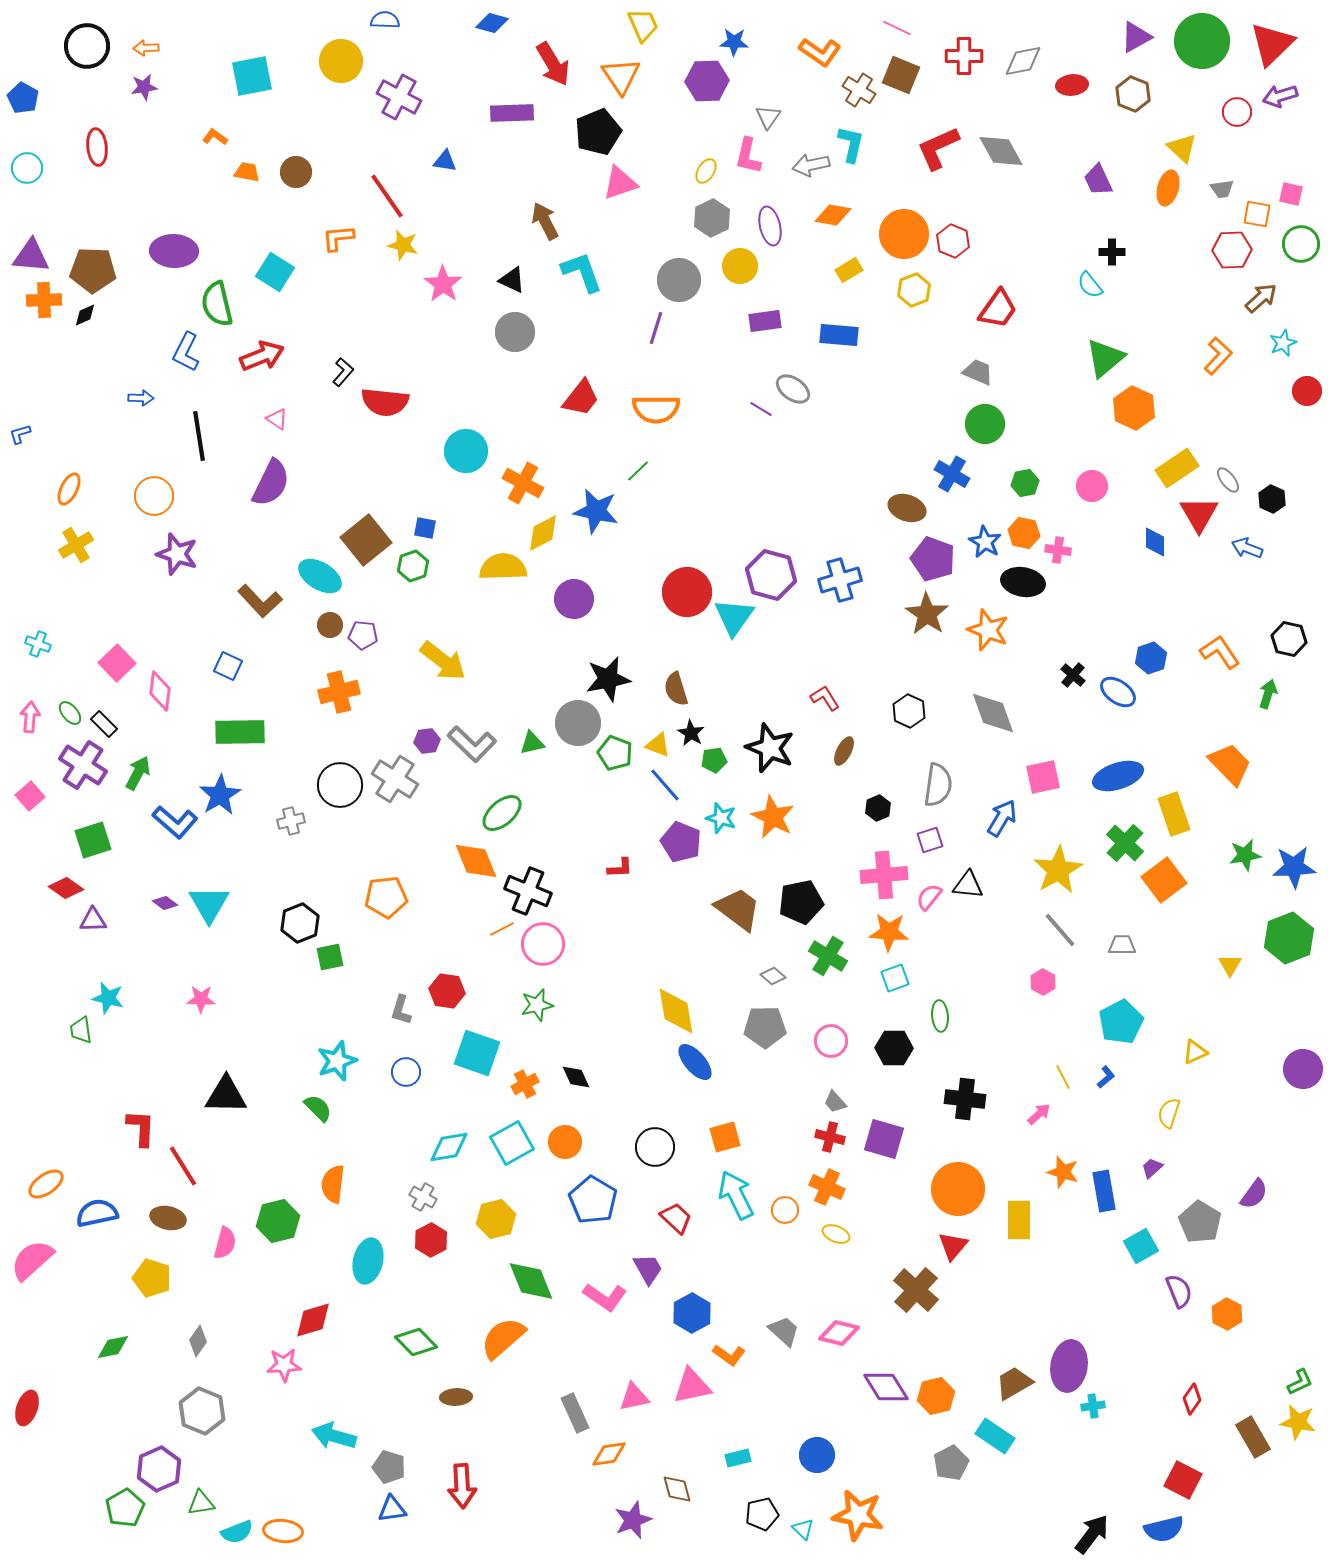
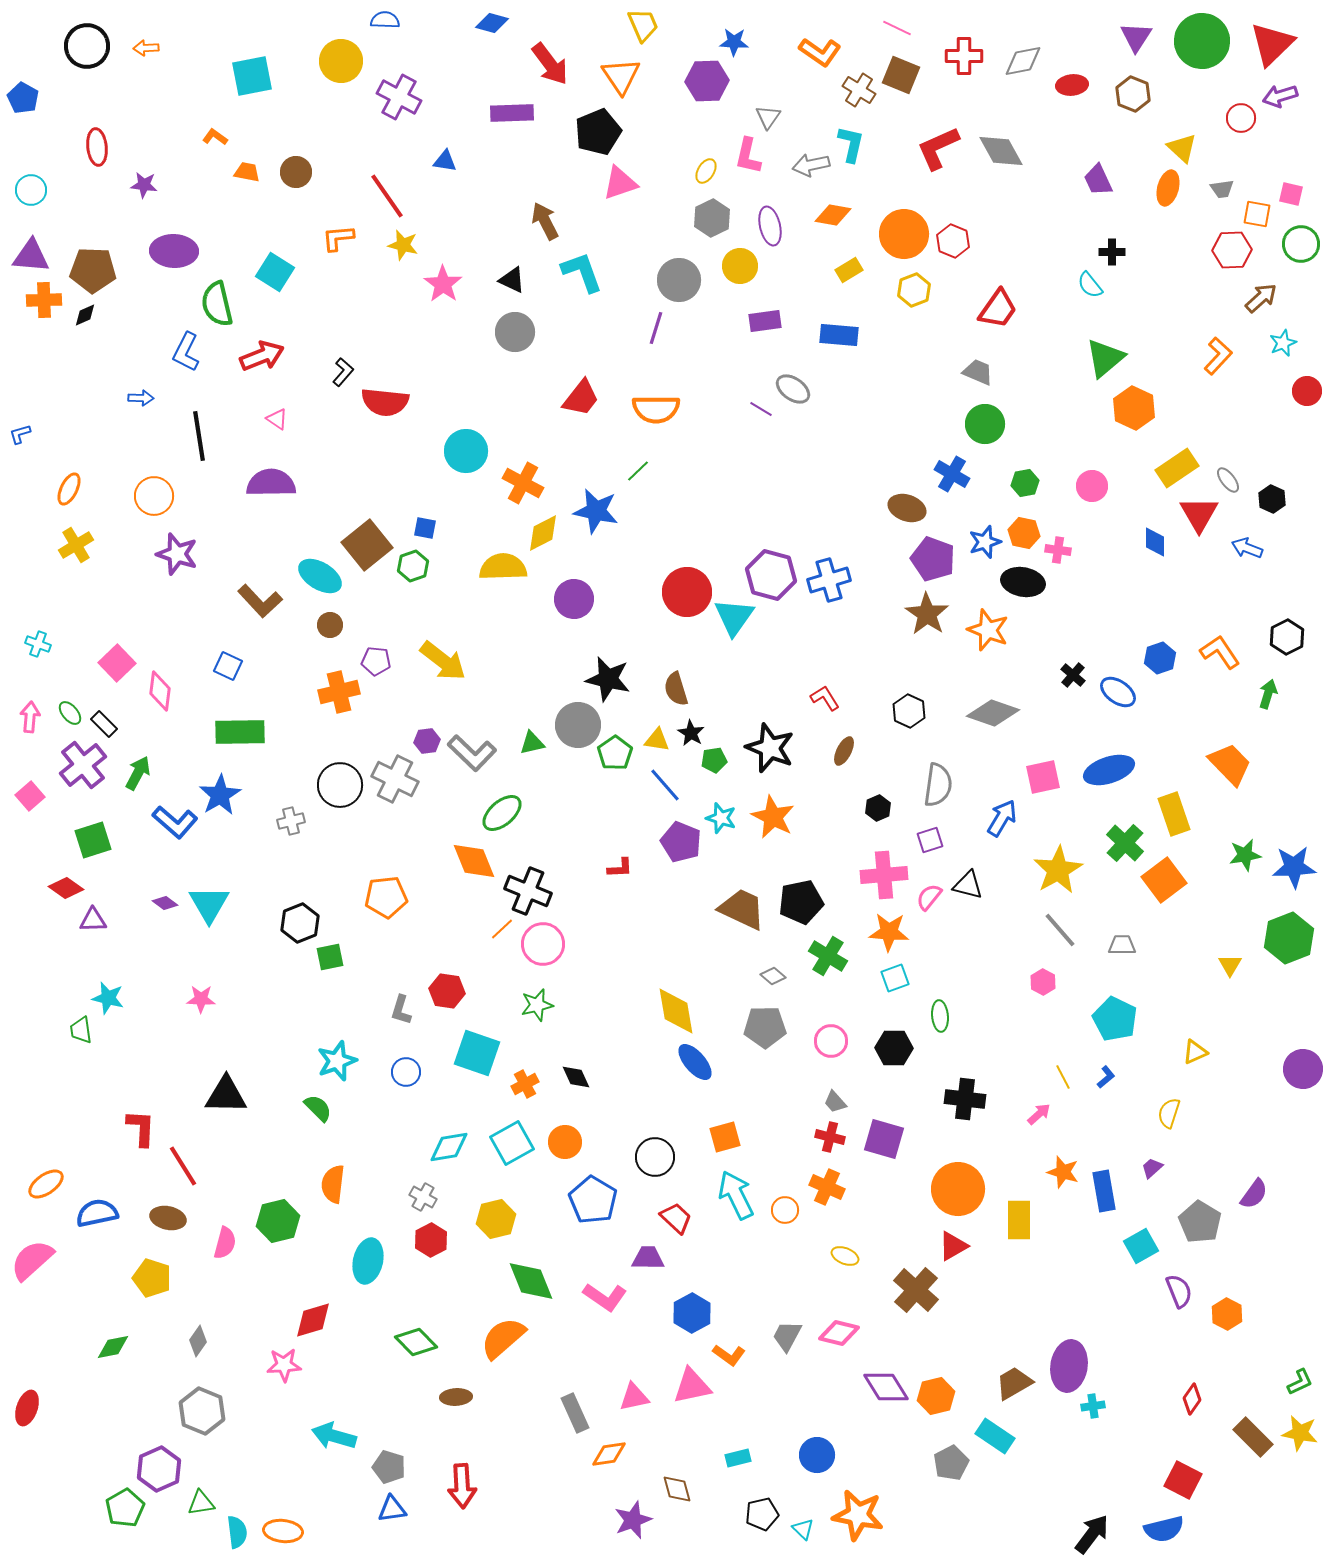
purple triangle at (1136, 37): rotated 28 degrees counterclockwise
red arrow at (553, 64): moved 3 px left; rotated 6 degrees counterclockwise
purple star at (144, 87): moved 98 px down; rotated 16 degrees clockwise
red circle at (1237, 112): moved 4 px right, 6 px down
cyan circle at (27, 168): moved 4 px right, 22 px down
purple semicircle at (271, 483): rotated 117 degrees counterclockwise
brown square at (366, 540): moved 1 px right, 5 px down
blue star at (985, 542): rotated 24 degrees clockwise
blue cross at (840, 580): moved 11 px left
purple pentagon at (363, 635): moved 13 px right, 26 px down
black hexagon at (1289, 639): moved 2 px left, 2 px up; rotated 20 degrees clockwise
blue hexagon at (1151, 658): moved 9 px right
black star at (608, 679): rotated 24 degrees clockwise
gray diamond at (993, 713): rotated 51 degrees counterclockwise
gray circle at (578, 723): moved 2 px down
gray L-shape at (472, 744): moved 9 px down
yellow triangle at (658, 745): moved 1 px left, 5 px up; rotated 12 degrees counterclockwise
green pentagon at (615, 753): rotated 16 degrees clockwise
purple cross at (83, 765): rotated 18 degrees clockwise
blue ellipse at (1118, 776): moved 9 px left, 6 px up
gray cross at (395, 779): rotated 6 degrees counterclockwise
orange diamond at (476, 861): moved 2 px left
black triangle at (968, 885): rotated 8 degrees clockwise
brown trapezoid at (738, 909): moved 4 px right; rotated 12 degrees counterclockwise
orange line at (502, 929): rotated 15 degrees counterclockwise
cyan pentagon at (1121, 1022): moved 6 px left, 3 px up; rotated 18 degrees counterclockwise
black circle at (655, 1147): moved 10 px down
yellow ellipse at (836, 1234): moved 9 px right, 22 px down
red triangle at (953, 1246): rotated 20 degrees clockwise
purple trapezoid at (648, 1269): moved 11 px up; rotated 60 degrees counterclockwise
gray trapezoid at (784, 1331): moved 3 px right, 5 px down; rotated 104 degrees counterclockwise
yellow star at (1298, 1422): moved 2 px right, 11 px down
brown rectangle at (1253, 1437): rotated 15 degrees counterclockwise
cyan semicircle at (237, 1532): rotated 76 degrees counterclockwise
